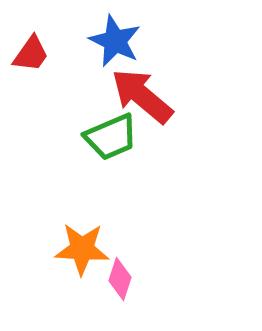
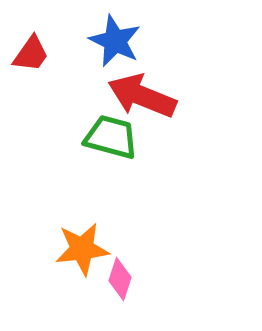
red arrow: rotated 18 degrees counterclockwise
green trapezoid: rotated 142 degrees counterclockwise
orange star: rotated 10 degrees counterclockwise
